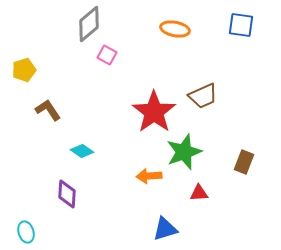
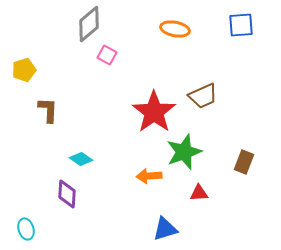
blue square: rotated 12 degrees counterclockwise
brown L-shape: rotated 36 degrees clockwise
cyan diamond: moved 1 px left, 8 px down
cyan ellipse: moved 3 px up
